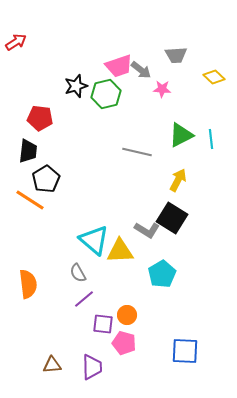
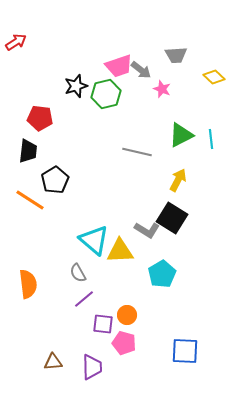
pink star: rotated 18 degrees clockwise
black pentagon: moved 9 px right, 1 px down
brown triangle: moved 1 px right, 3 px up
